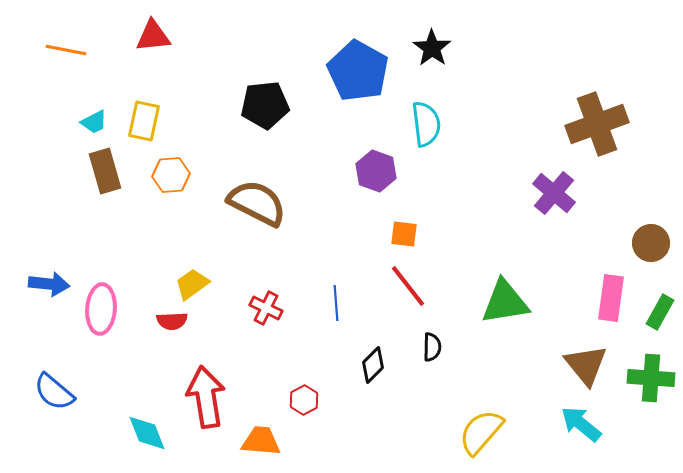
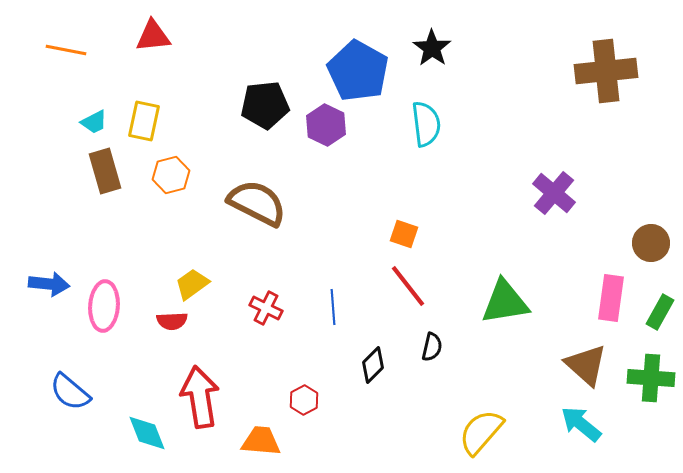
brown cross: moved 9 px right, 53 px up; rotated 14 degrees clockwise
purple hexagon: moved 50 px left, 46 px up; rotated 6 degrees clockwise
orange hexagon: rotated 9 degrees counterclockwise
orange square: rotated 12 degrees clockwise
blue line: moved 3 px left, 4 px down
pink ellipse: moved 3 px right, 3 px up
black semicircle: rotated 12 degrees clockwise
brown triangle: rotated 9 degrees counterclockwise
blue semicircle: moved 16 px right
red arrow: moved 6 px left
